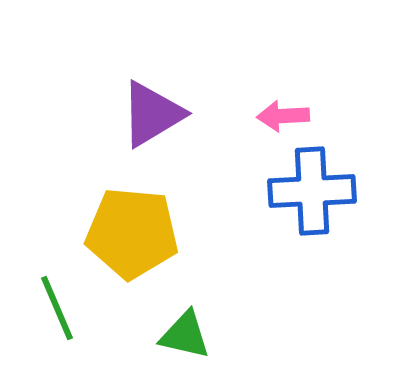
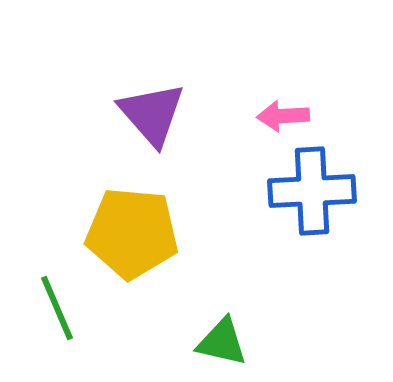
purple triangle: rotated 40 degrees counterclockwise
green triangle: moved 37 px right, 7 px down
